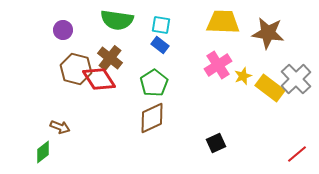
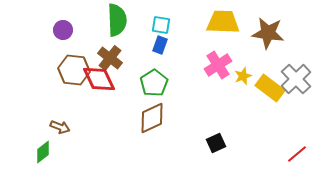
green semicircle: rotated 100 degrees counterclockwise
blue rectangle: rotated 72 degrees clockwise
brown hexagon: moved 2 px left, 1 px down; rotated 8 degrees counterclockwise
red diamond: rotated 8 degrees clockwise
